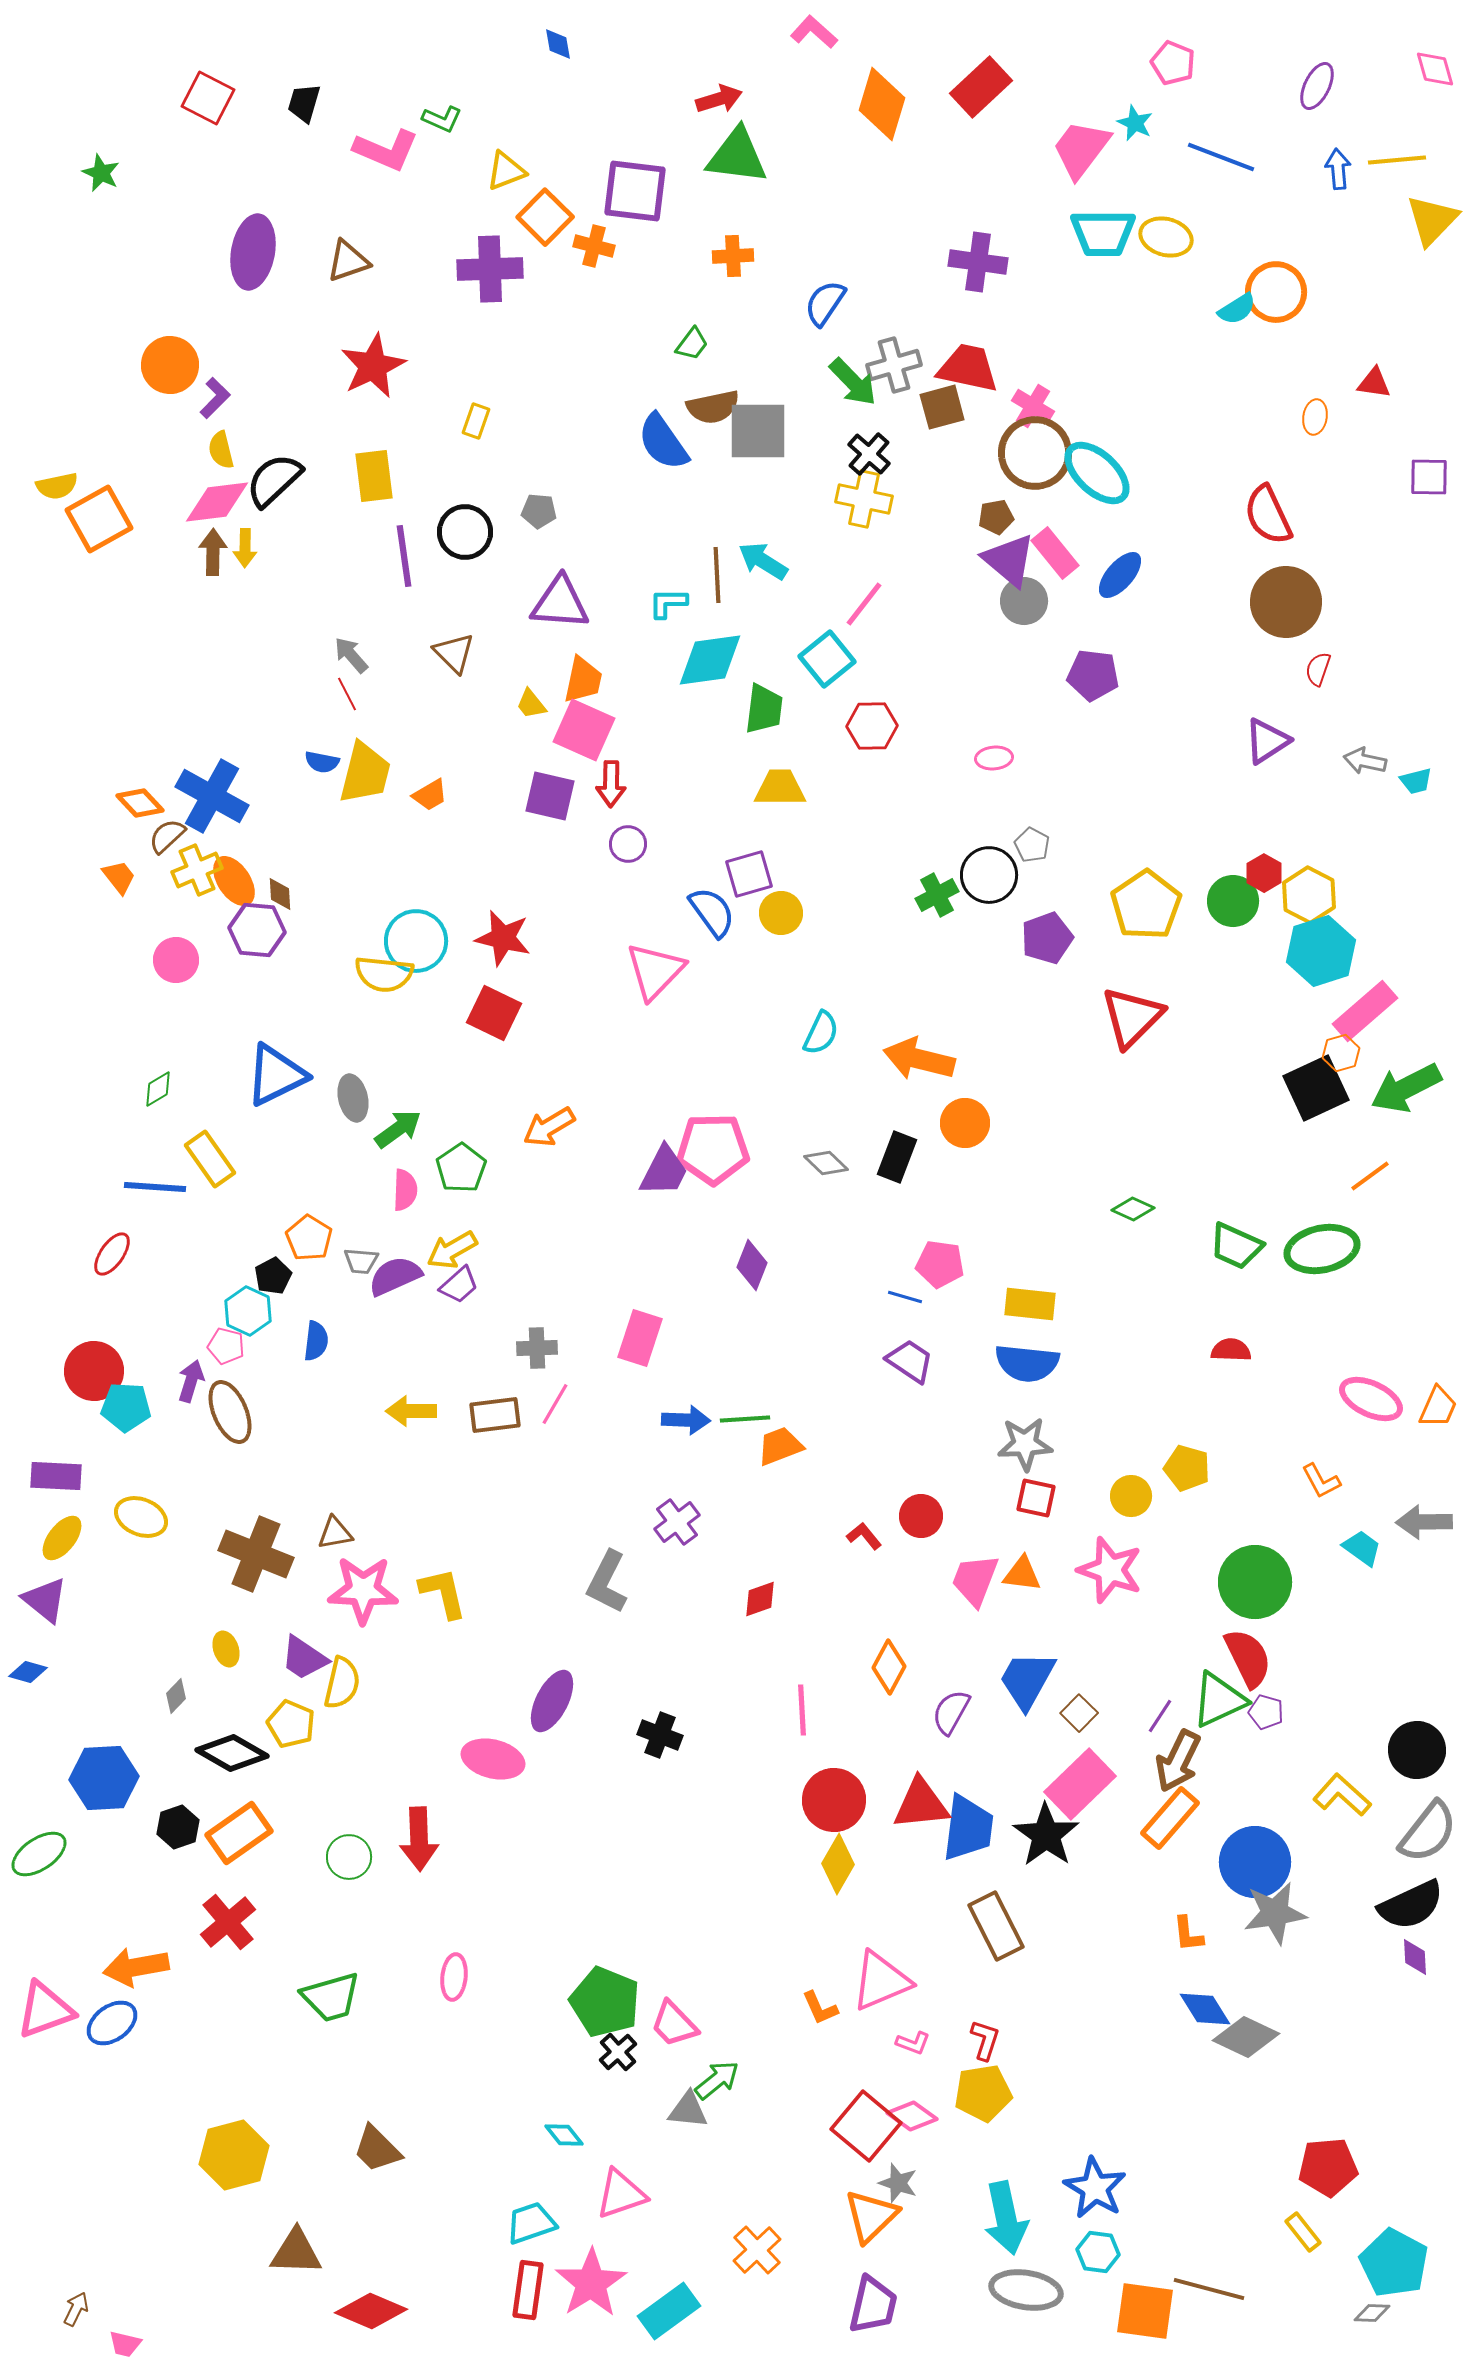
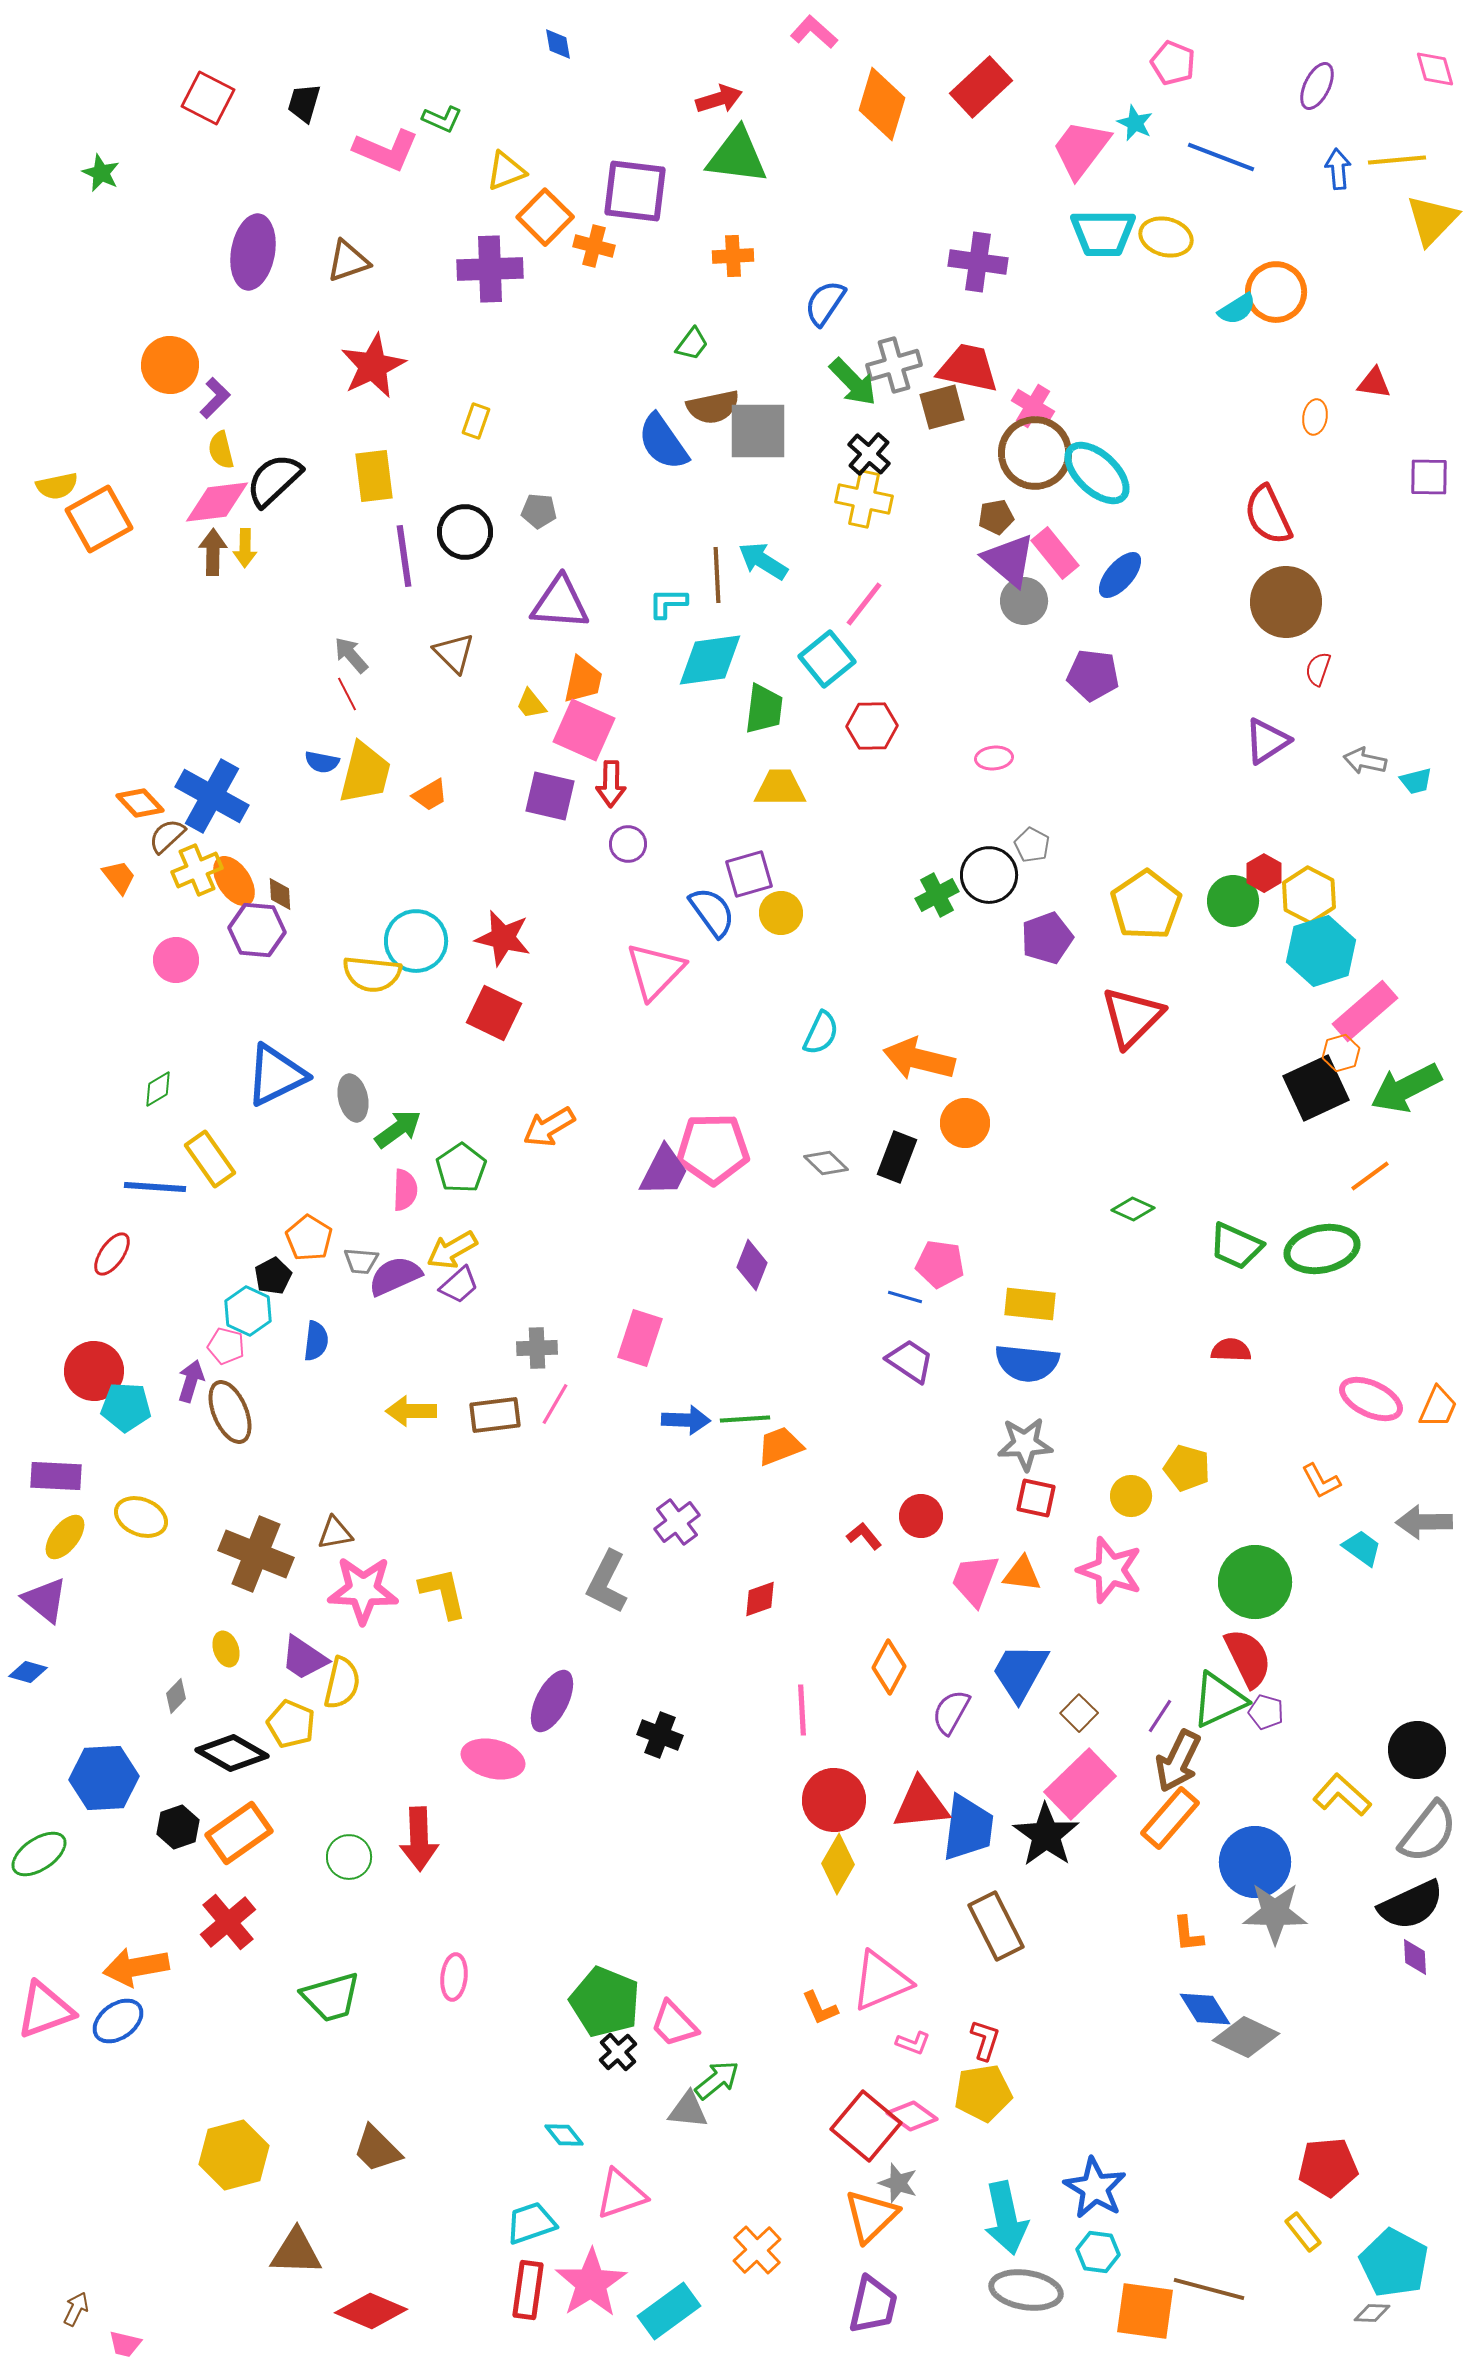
yellow semicircle at (384, 974): moved 12 px left
yellow ellipse at (62, 1538): moved 3 px right, 1 px up
blue trapezoid at (1027, 1680): moved 7 px left, 8 px up
gray star at (1275, 1913): rotated 10 degrees clockwise
blue ellipse at (112, 2023): moved 6 px right, 2 px up
